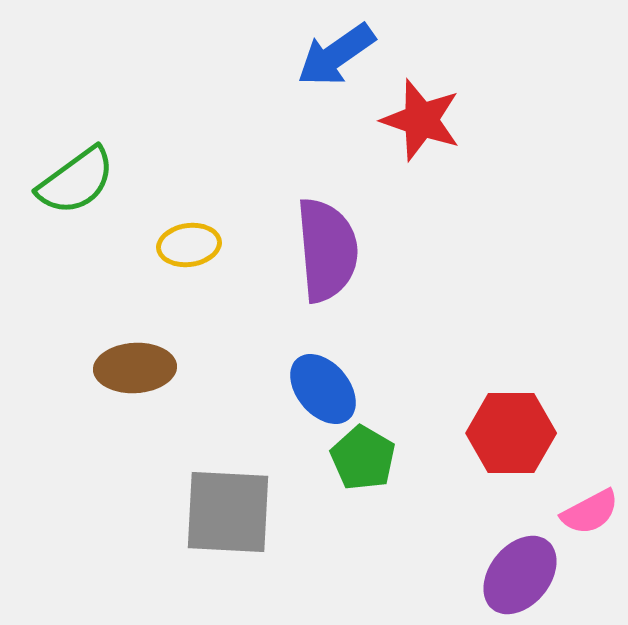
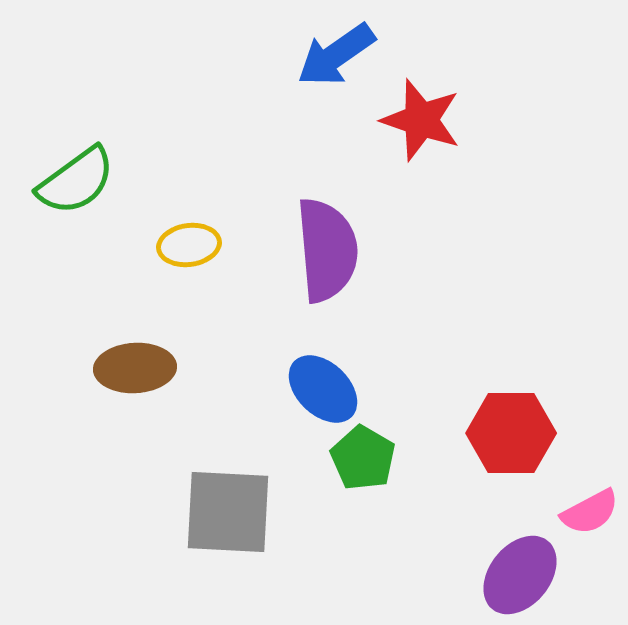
blue ellipse: rotated 6 degrees counterclockwise
